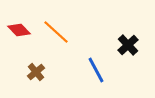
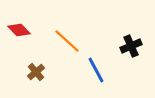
orange line: moved 11 px right, 9 px down
black cross: moved 3 px right, 1 px down; rotated 20 degrees clockwise
